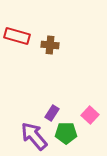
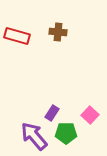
brown cross: moved 8 px right, 13 px up
